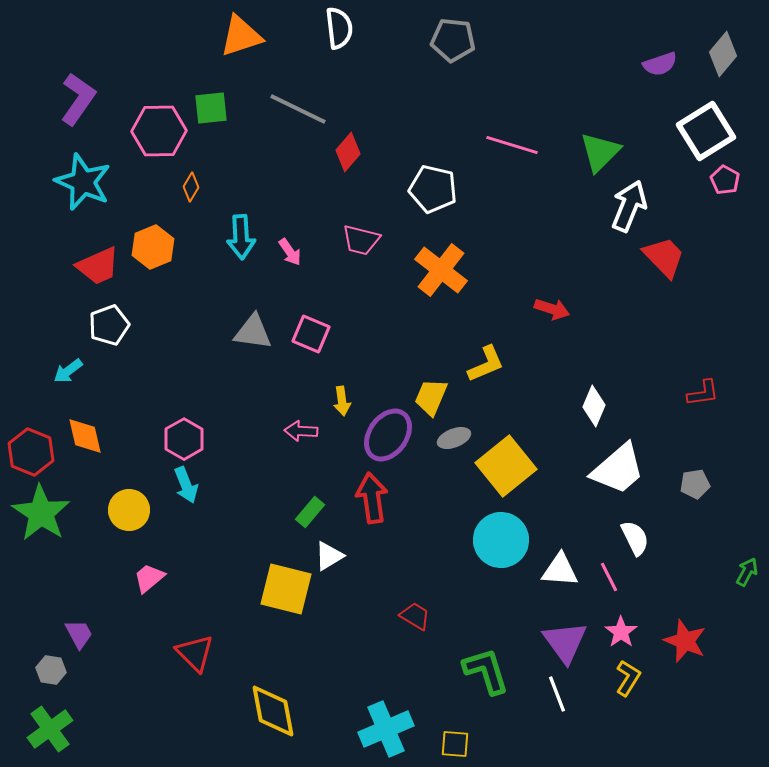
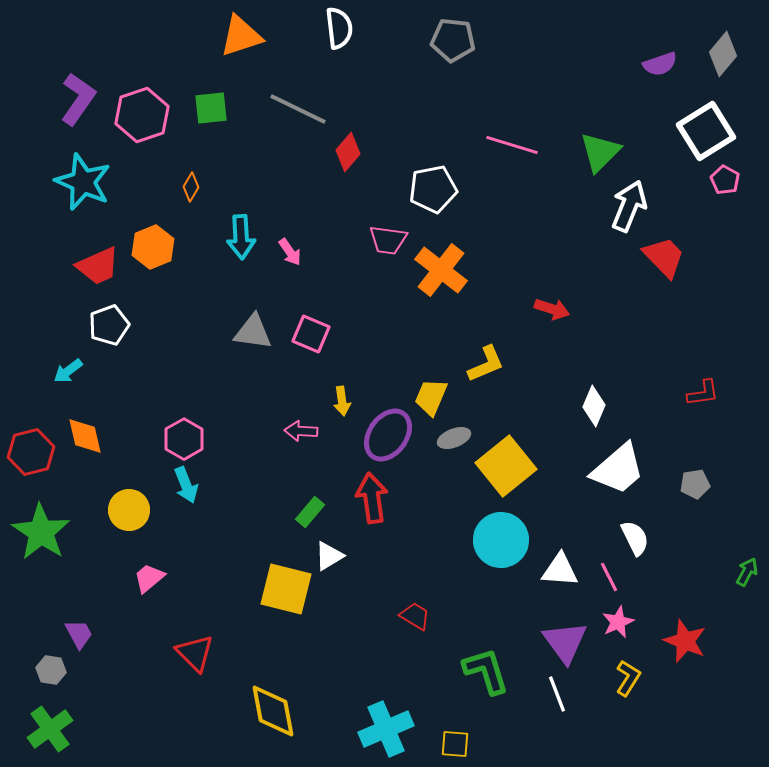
pink hexagon at (159, 131): moved 17 px left, 16 px up; rotated 18 degrees counterclockwise
white pentagon at (433, 189): rotated 24 degrees counterclockwise
pink trapezoid at (361, 240): moved 27 px right; rotated 6 degrees counterclockwise
red hexagon at (31, 452): rotated 24 degrees clockwise
green star at (41, 513): moved 19 px down
pink star at (621, 632): moved 3 px left, 10 px up; rotated 12 degrees clockwise
